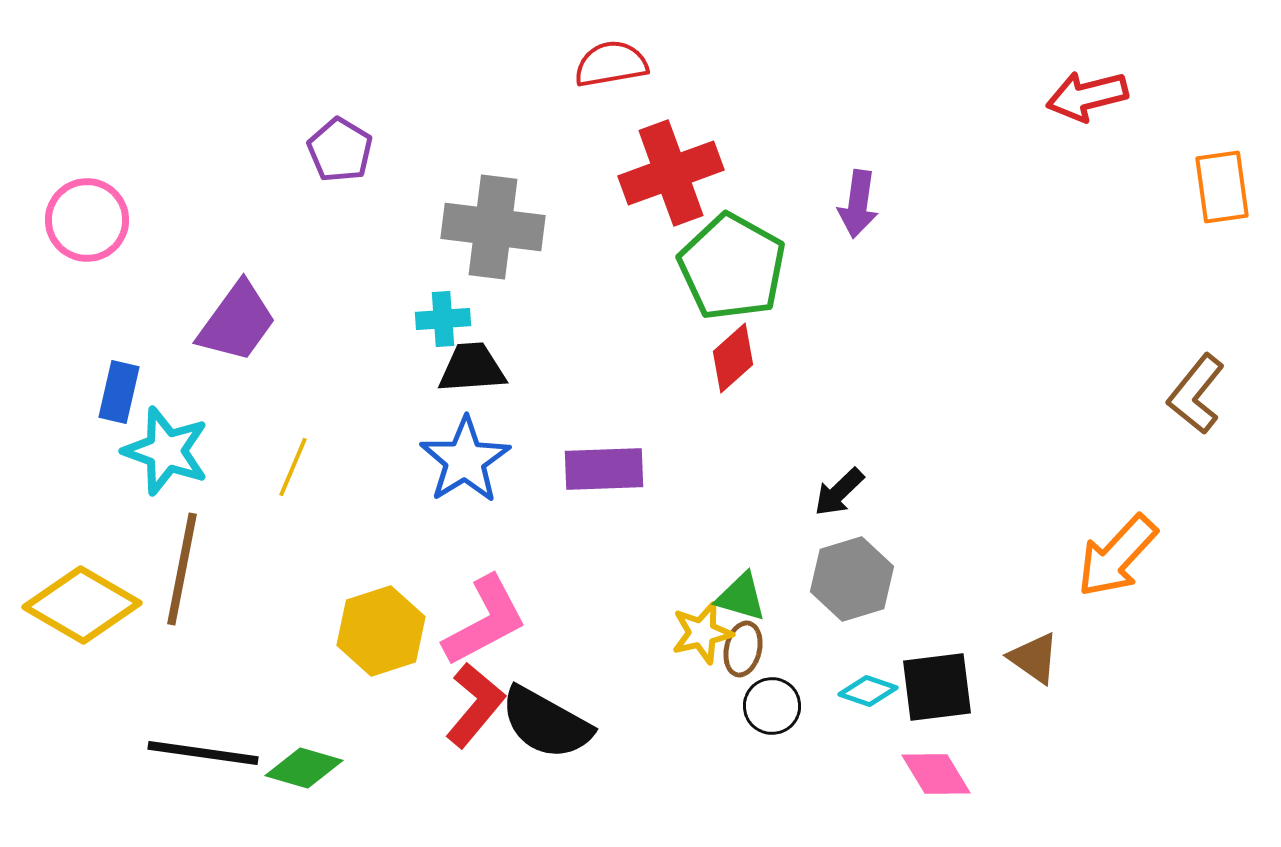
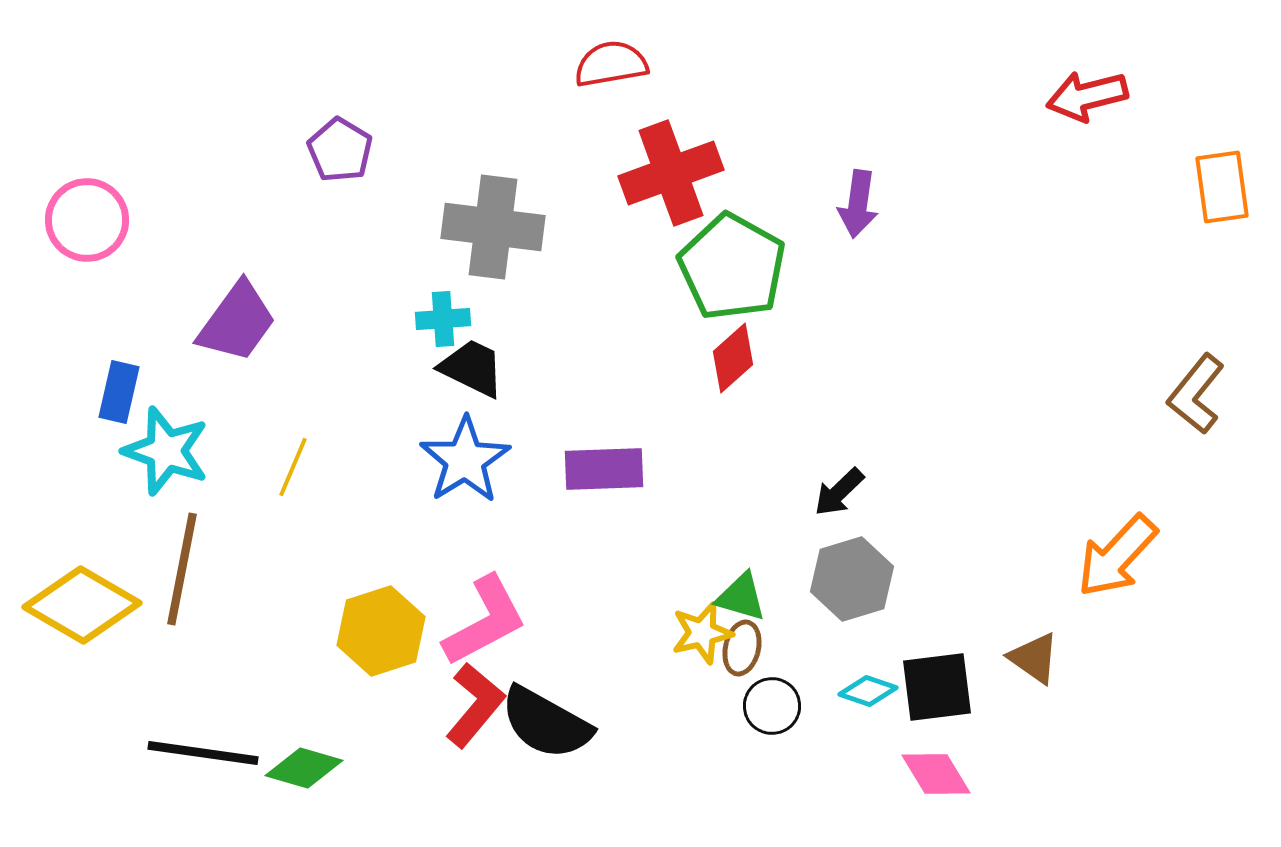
black trapezoid: rotated 30 degrees clockwise
brown ellipse: moved 1 px left, 1 px up
